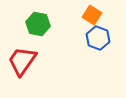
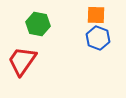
orange square: moved 4 px right; rotated 30 degrees counterclockwise
